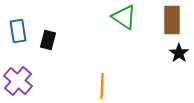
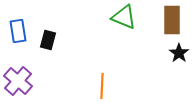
green triangle: rotated 12 degrees counterclockwise
